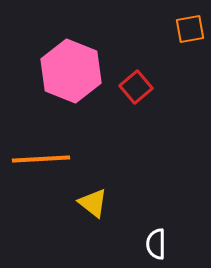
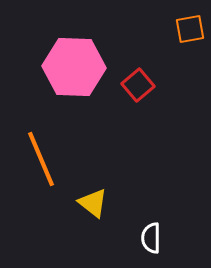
pink hexagon: moved 3 px right, 4 px up; rotated 20 degrees counterclockwise
red square: moved 2 px right, 2 px up
orange line: rotated 70 degrees clockwise
white semicircle: moved 5 px left, 6 px up
